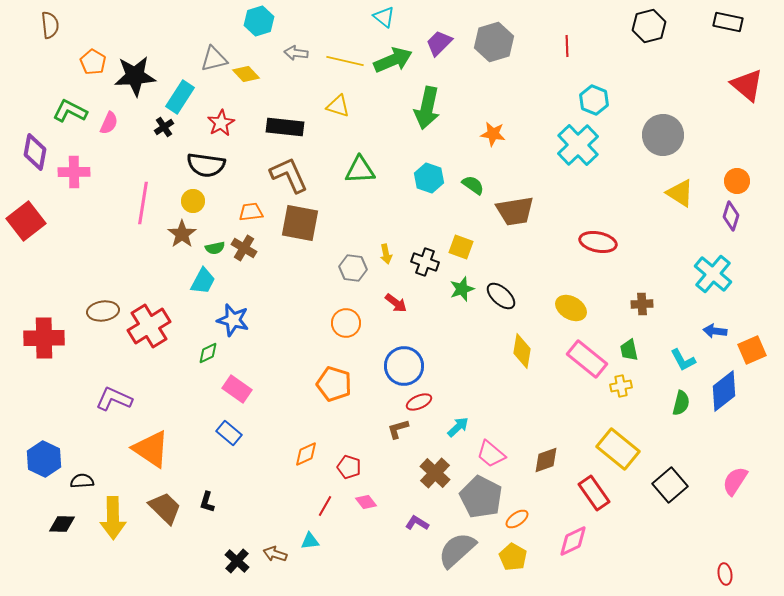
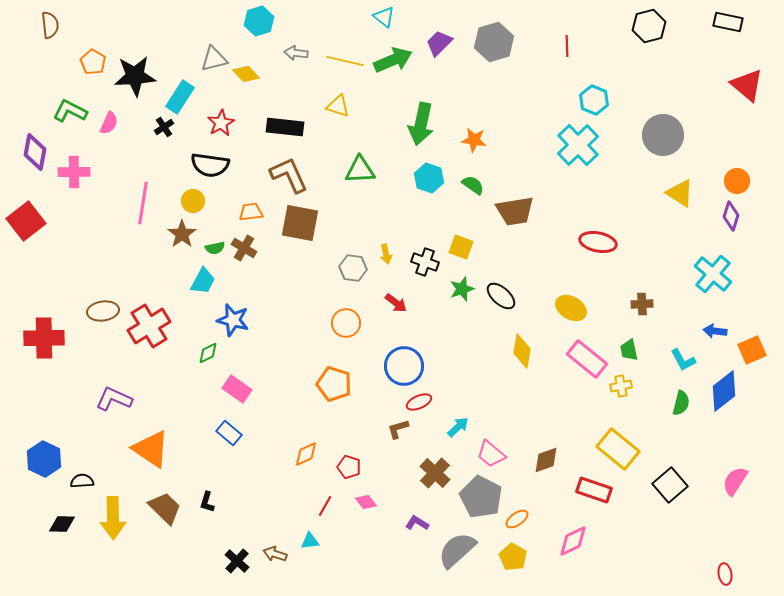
green arrow at (427, 108): moved 6 px left, 16 px down
orange star at (493, 134): moved 19 px left, 6 px down
black semicircle at (206, 165): moved 4 px right
red rectangle at (594, 493): moved 3 px up; rotated 36 degrees counterclockwise
